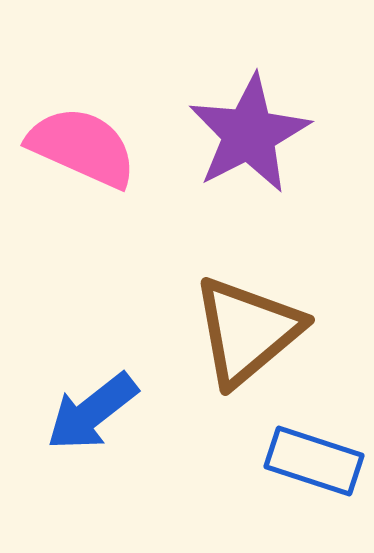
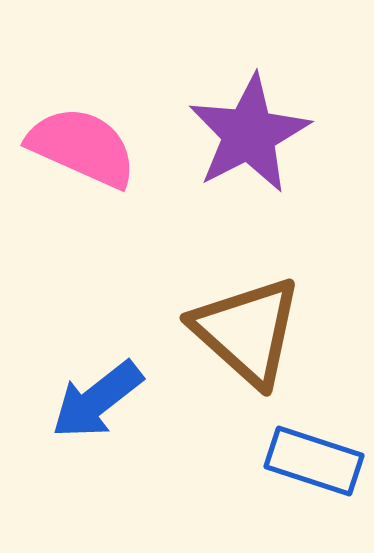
brown triangle: rotated 38 degrees counterclockwise
blue arrow: moved 5 px right, 12 px up
